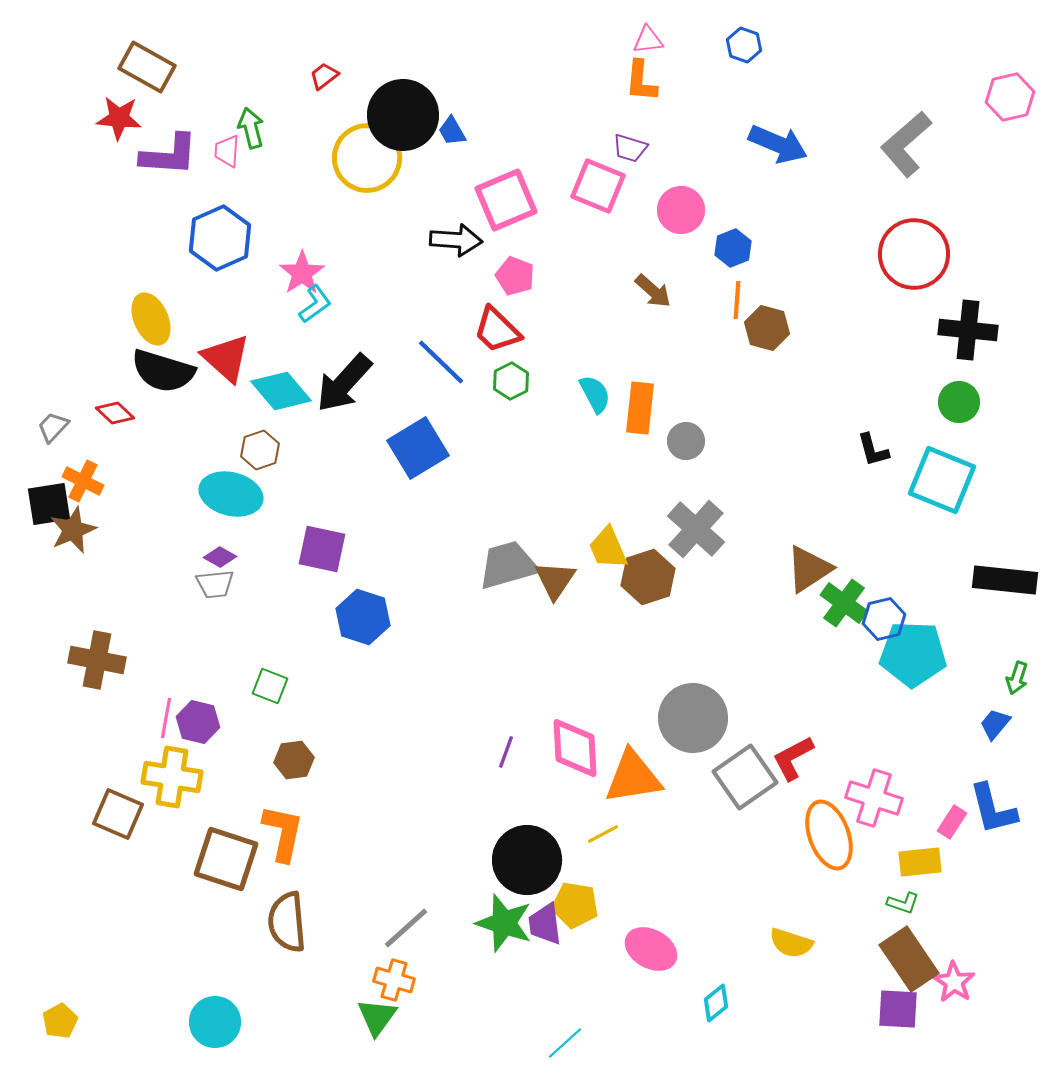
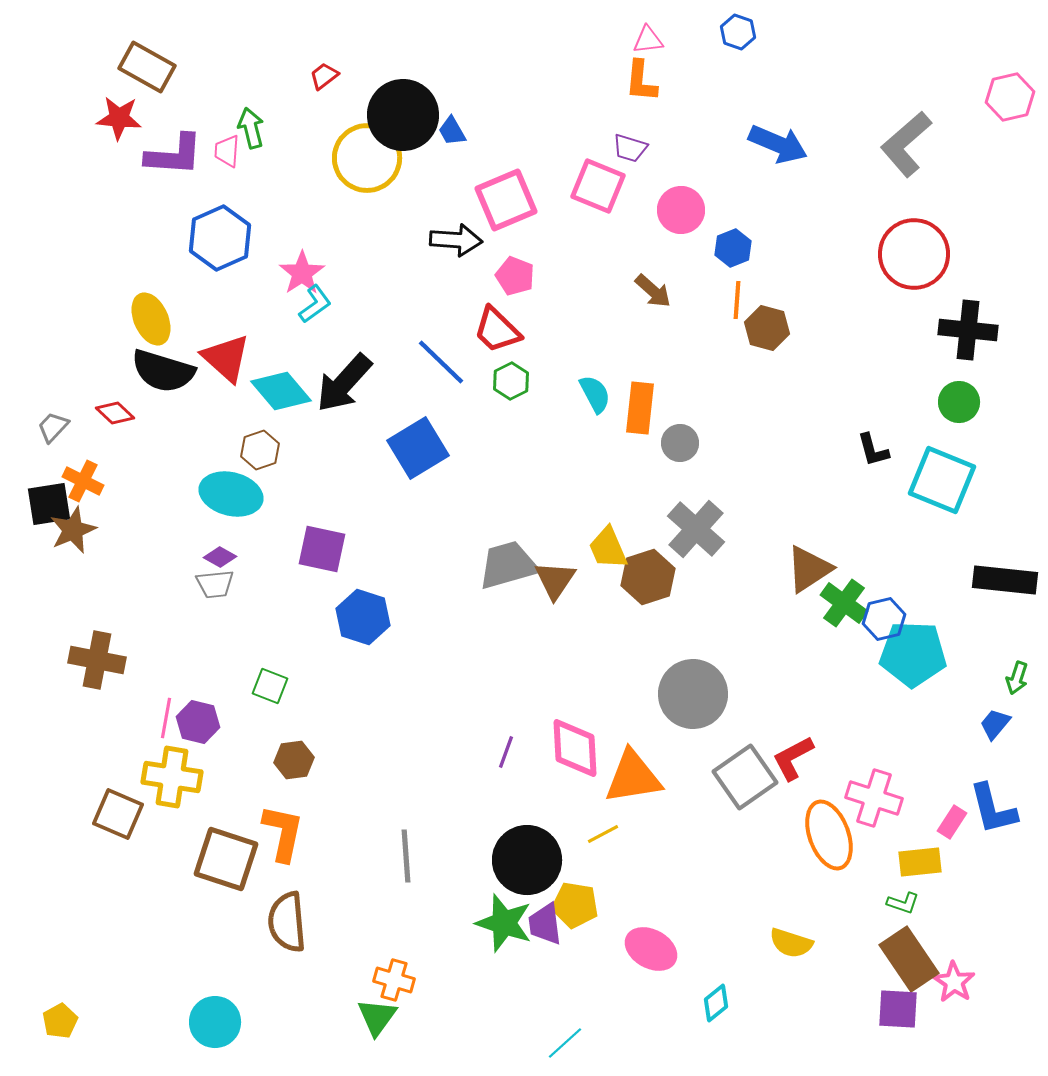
blue hexagon at (744, 45): moved 6 px left, 13 px up
purple L-shape at (169, 155): moved 5 px right
gray circle at (686, 441): moved 6 px left, 2 px down
gray circle at (693, 718): moved 24 px up
gray line at (406, 928): moved 72 px up; rotated 52 degrees counterclockwise
